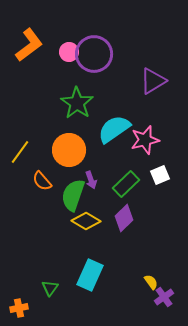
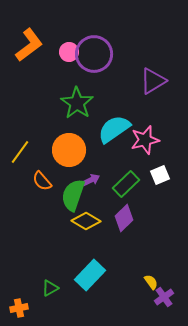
purple arrow: rotated 96 degrees counterclockwise
cyan rectangle: rotated 20 degrees clockwise
green triangle: rotated 24 degrees clockwise
